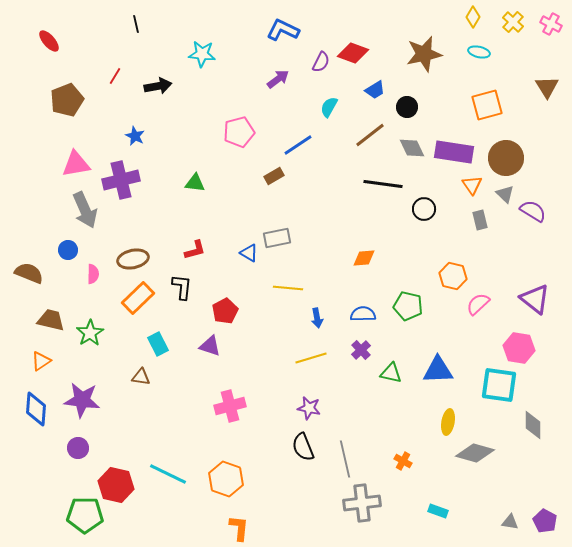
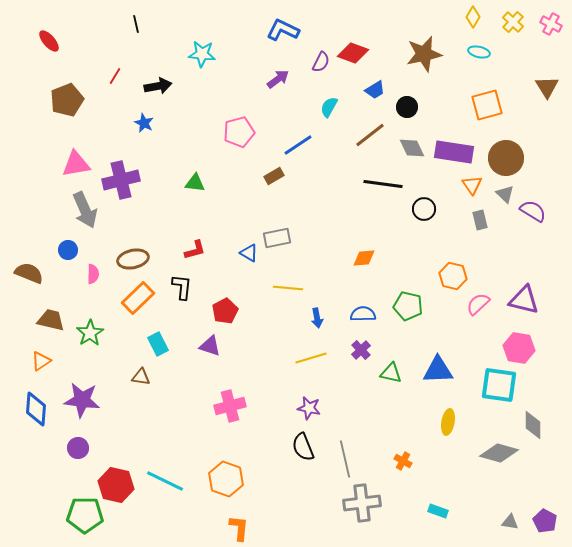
blue star at (135, 136): moved 9 px right, 13 px up
purple triangle at (535, 299): moved 11 px left, 1 px down; rotated 24 degrees counterclockwise
gray diamond at (475, 453): moved 24 px right
cyan line at (168, 474): moved 3 px left, 7 px down
